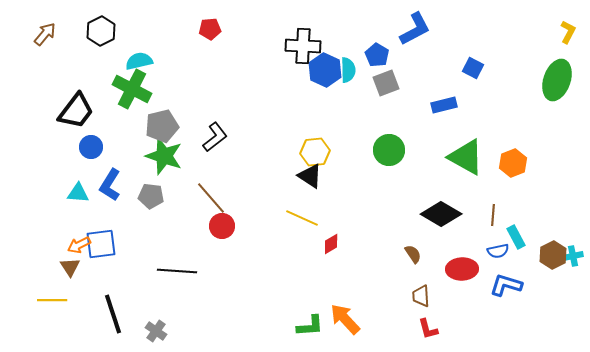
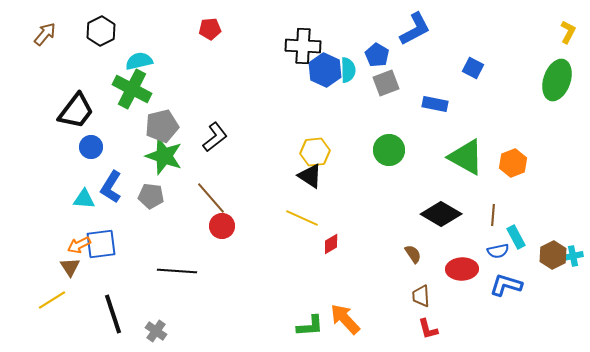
blue rectangle at (444, 105): moved 9 px left, 1 px up; rotated 25 degrees clockwise
blue L-shape at (110, 185): moved 1 px right, 2 px down
cyan triangle at (78, 193): moved 6 px right, 6 px down
yellow line at (52, 300): rotated 32 degrees counterclockwise
